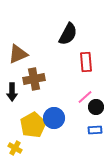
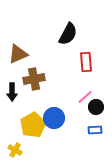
yellow cross: moved 2 px down
